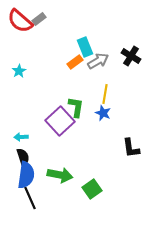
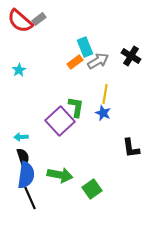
cyan star: moved 1 px up
